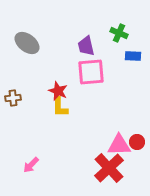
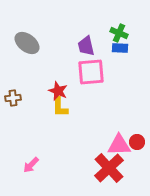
blue rectangle: moved 13 px left, 8 px up
